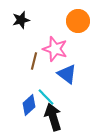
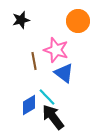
pink star: moved 1 px right, 1 px down
brown line: rotated 24 degrees counterclockwise
blue triangle: moved 3 px left, 1 px up
cyan line: moved 1 px right
blue diamond: rotated 10 degrees clockwise
black arrow: rotated 20 degrees counterclockwise
